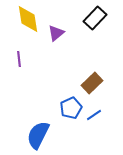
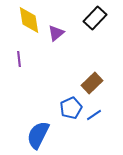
yellow diamond: moved 1 px right, 1 px down
